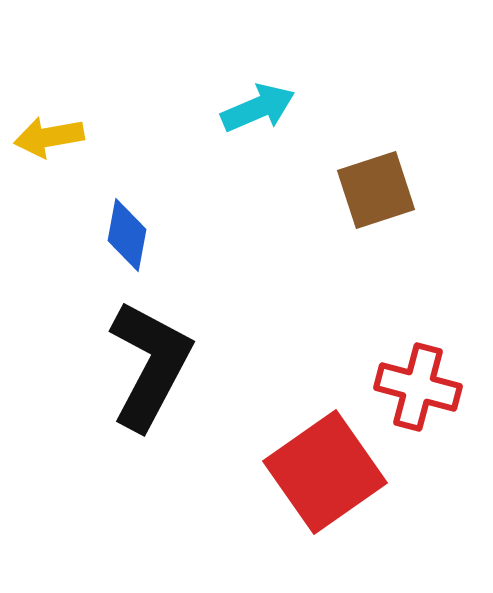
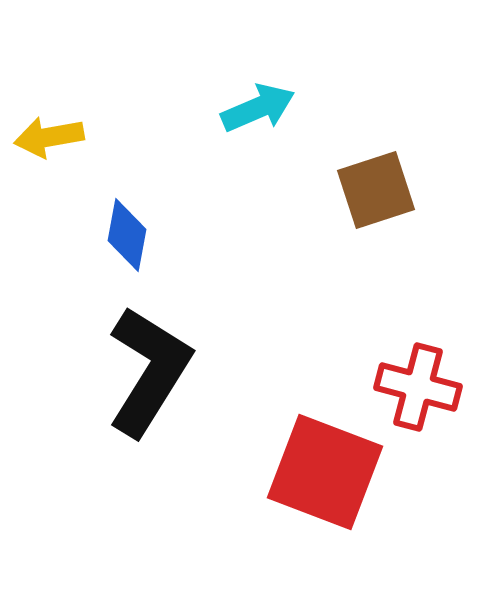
black L-shape: moved 1 px left, 6 px down; rotated 4 degrees clockwise
red square: rotated 34 degrees counterclockwise
